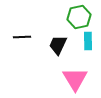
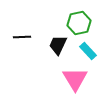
green hexagon: moved 6 px down
cyan rectangle: moved 10 px down; rotated 42 degrees counterclockwise
